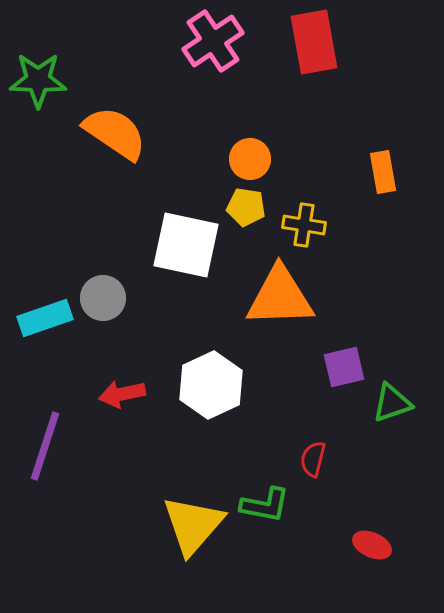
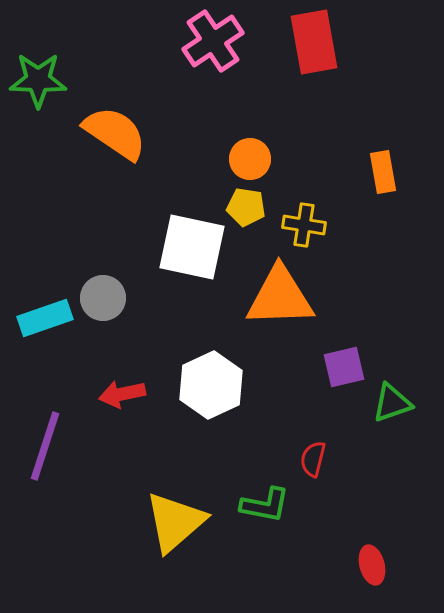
white square: moved 6 px right, 2 px down
yellow triangle: moved 18 px left, 3 px up; rotated 8 degrees clockwise
red ellipse: moved 20 px down; rotated 51 degrees clockwise
